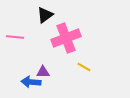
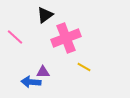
pink line: rotated 36 degrees clockwise
